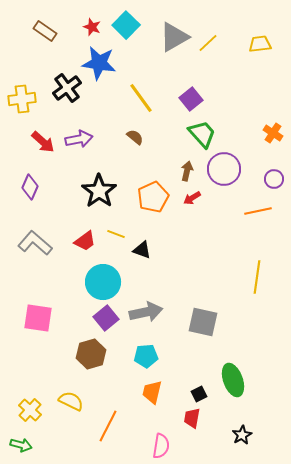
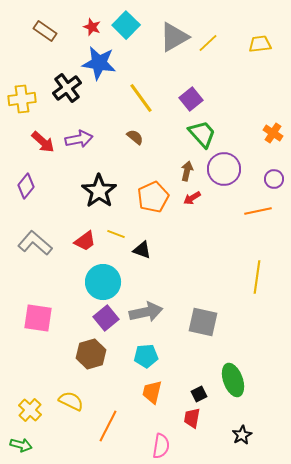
purple diamond at (30, 187): moved 4 px left, 1 px up; rotated 15 degrees clockwise
